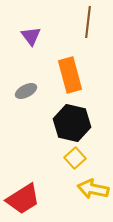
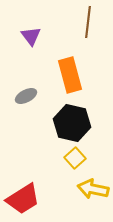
gray ellipse: moved 5 px down
